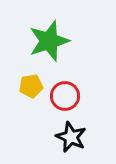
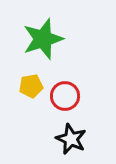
green star: moved 6 px left, 2 px up
black star: moved 2 px down
